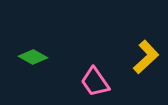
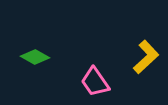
green diamond: moved 2 px right
